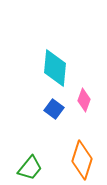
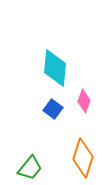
pink diamond: moved 1 px down
blue square: moved 1 px left
orange diamond: moved 1 px right, 2 px up
